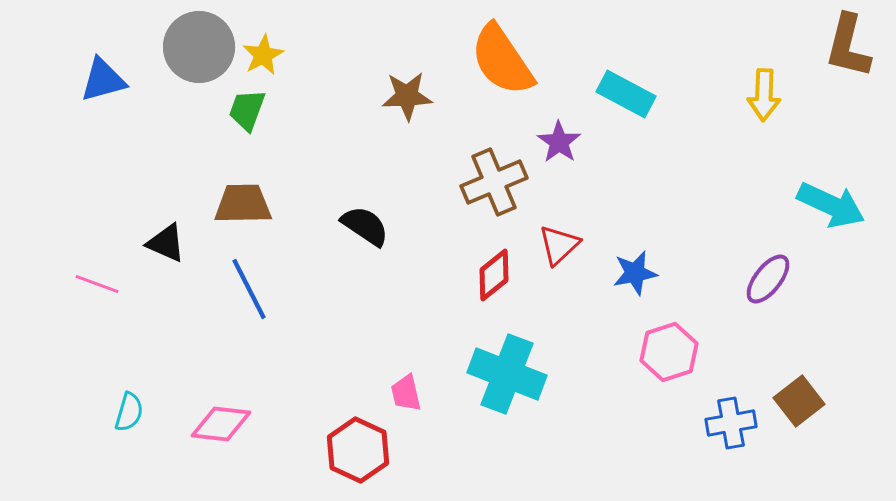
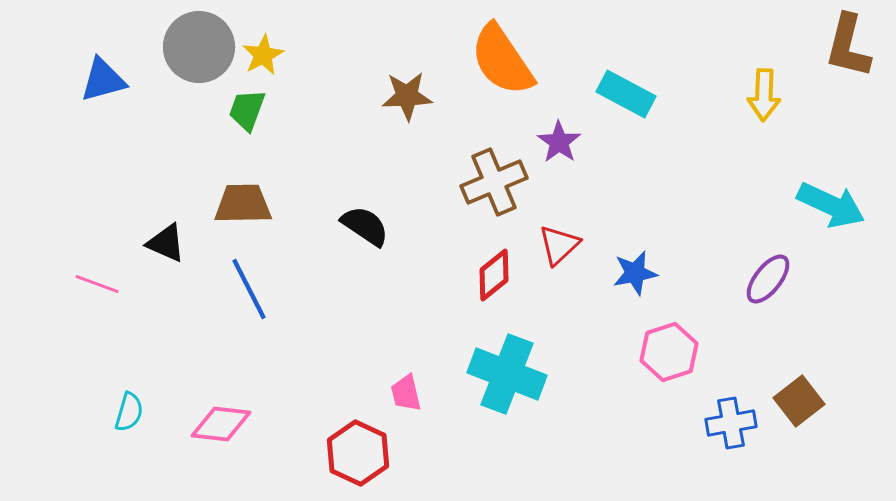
red hexagon: moved 3 px down
